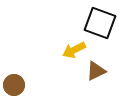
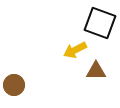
yellow arrow: moved 1 px right
brown triangle: rotated 25 degrees clockwise
